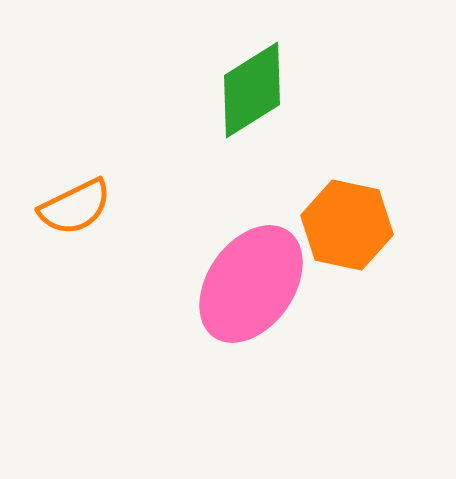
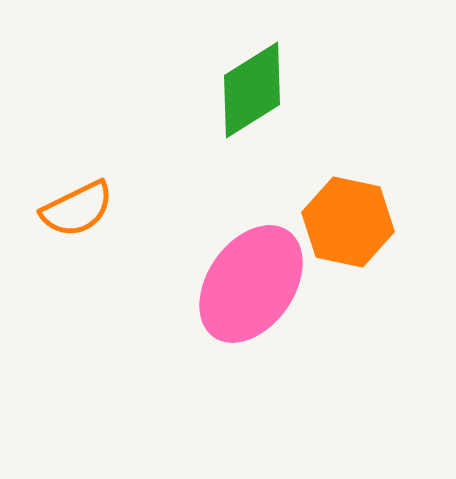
orange semicircle: moved 2 px right, 2 px down
orange hexagon: moved 1 px right, 3 px up
